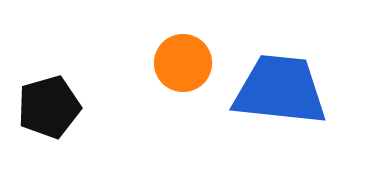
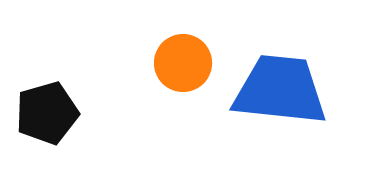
black pentagon: moved 2 px left, 6 px down
